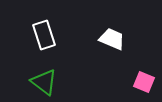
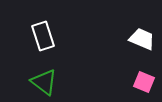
white rectangle: moved 1 px left, 1 px down
white trapezoid: moved 30 px right
